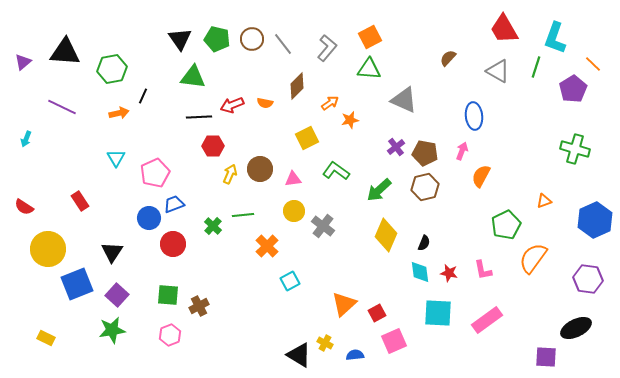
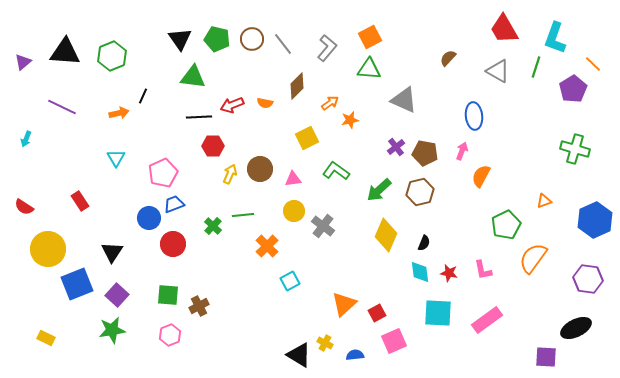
green hexagon at (112, 69): moved 13 px up; rotated 12 degrees counterclockwise
pink pentagon at (155, 173): moved 8 px right
brown hexagon at (425, 187): moved 5 px left, 5 px down
